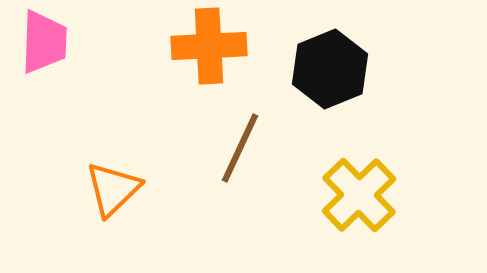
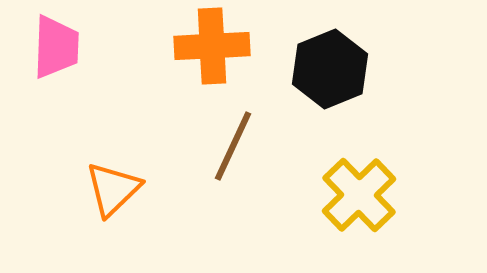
pink trapezoid: moved 12 px right, 5 px down
orange cross: moved 3 px right
brown line: moved 7 px left, 2 px up
